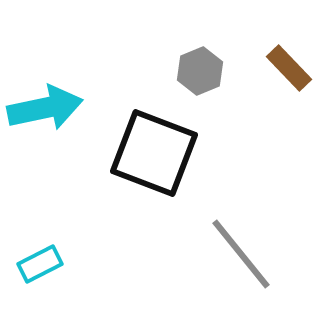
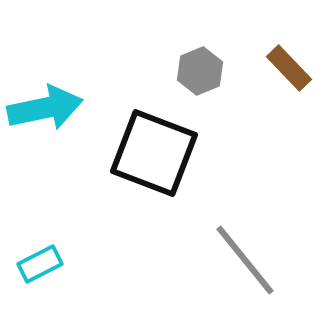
gray line: moved 4 px right, 6 px down
